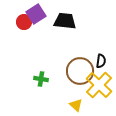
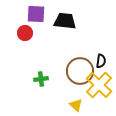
purple square: rotated 36 degrees clockwise
red circle: moved 1 px right, 11 px down
green cross: rotated 16 degrees counterclockwise
